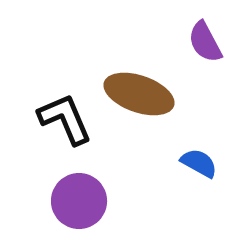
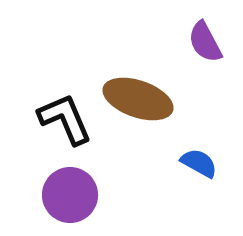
brown ellipse: moved 1 px left, 5 px down
purple circle: moved 9 px left, 6 px up
